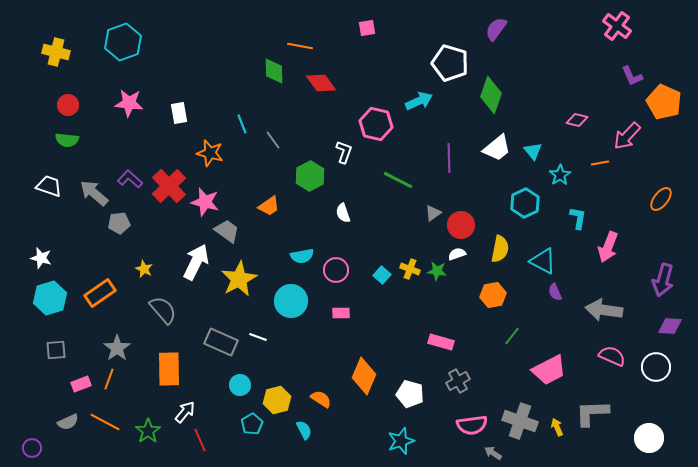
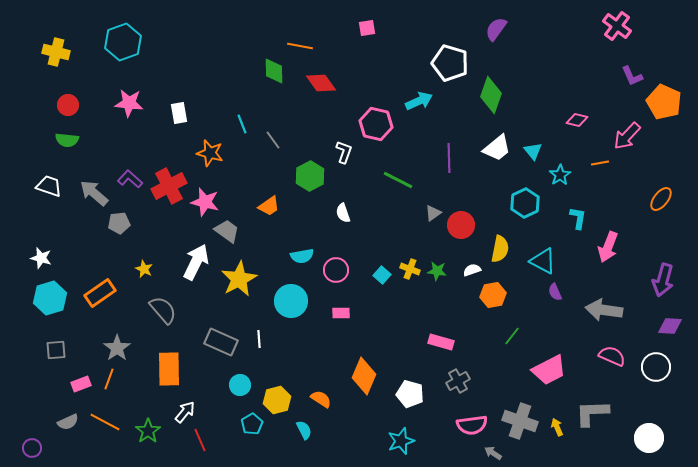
red cross at (169, 186): rotated 16 degrees clockwise
white semicircle at (457, 254): moved 15 px right, 16 px down
white line at (258, 337): moved 1 px right, 2 px down; rotated 66 degrees clockwise
